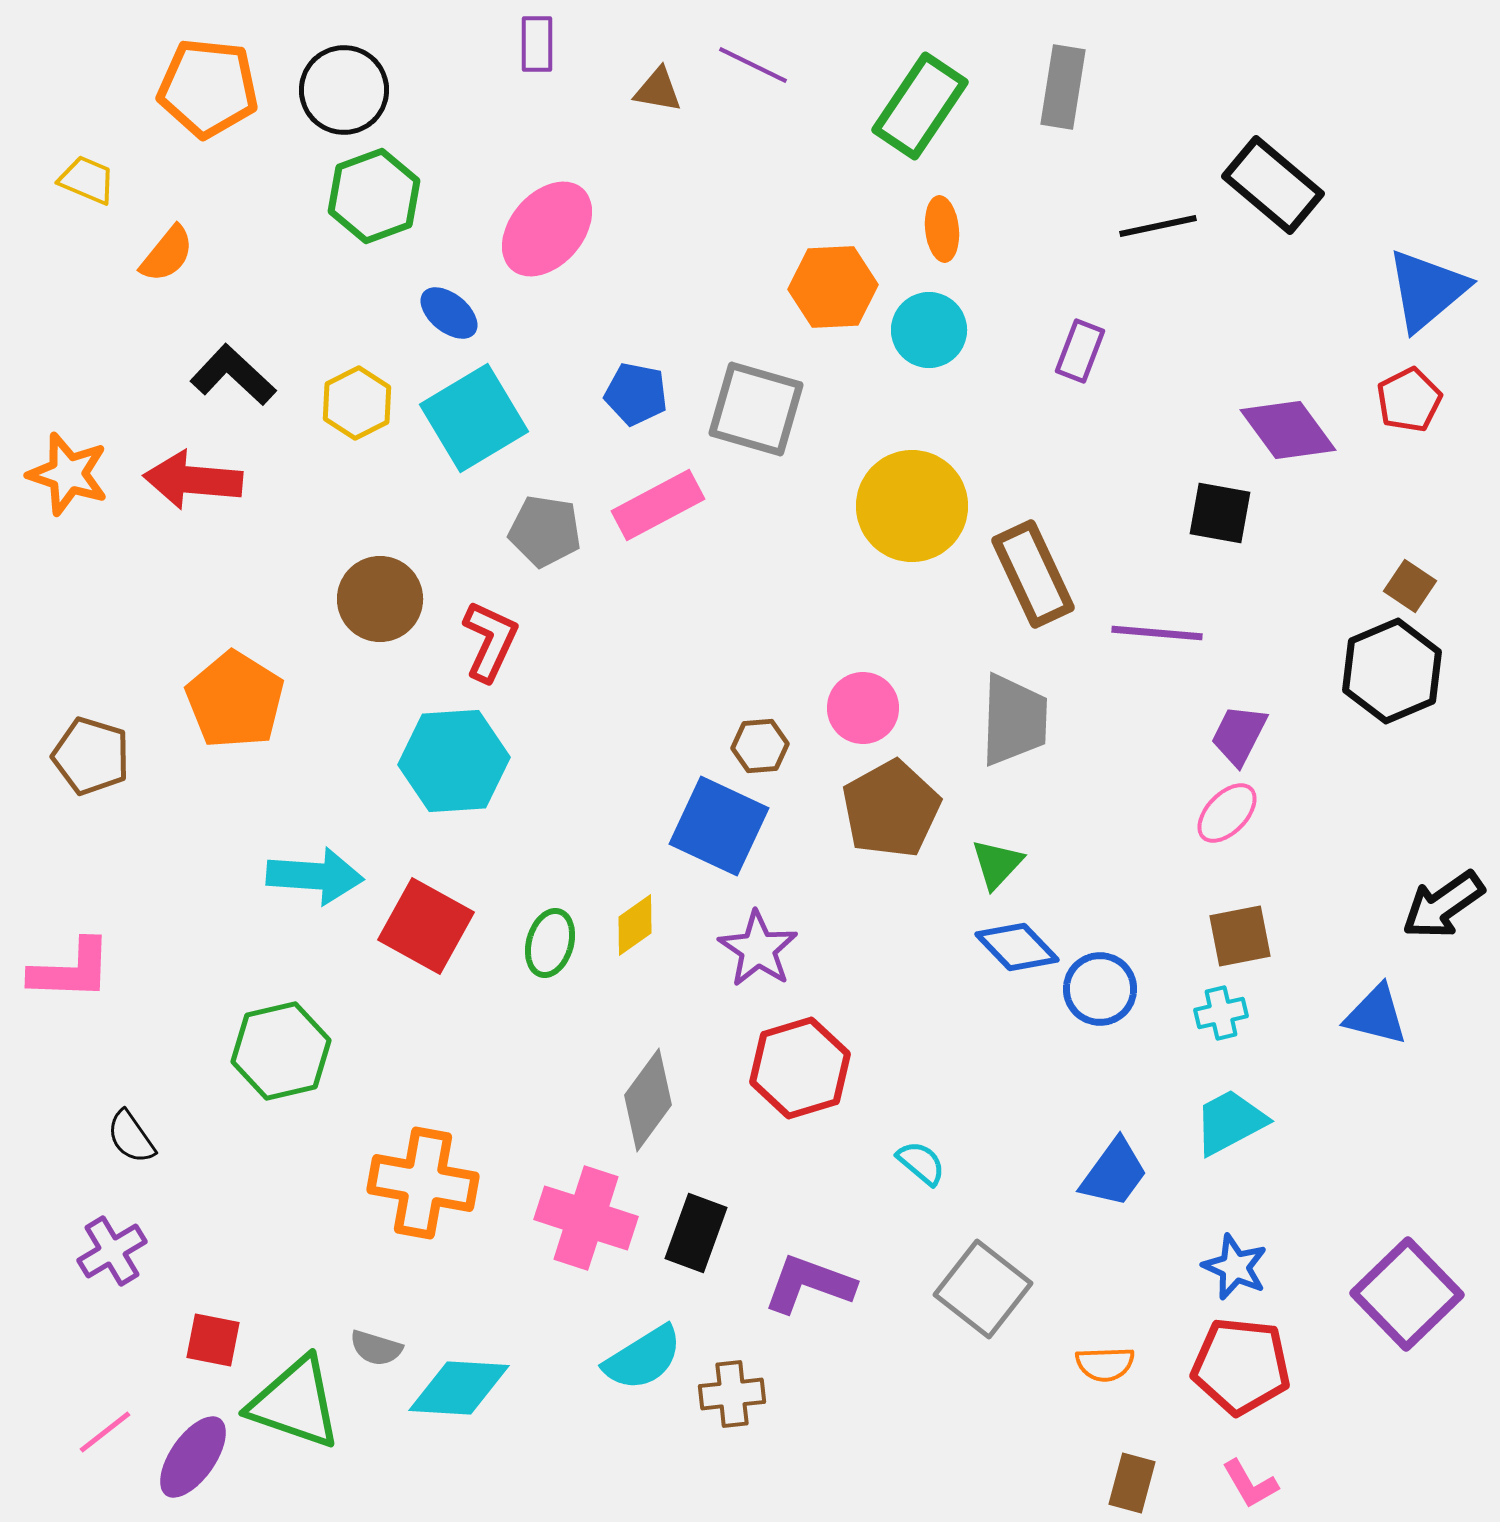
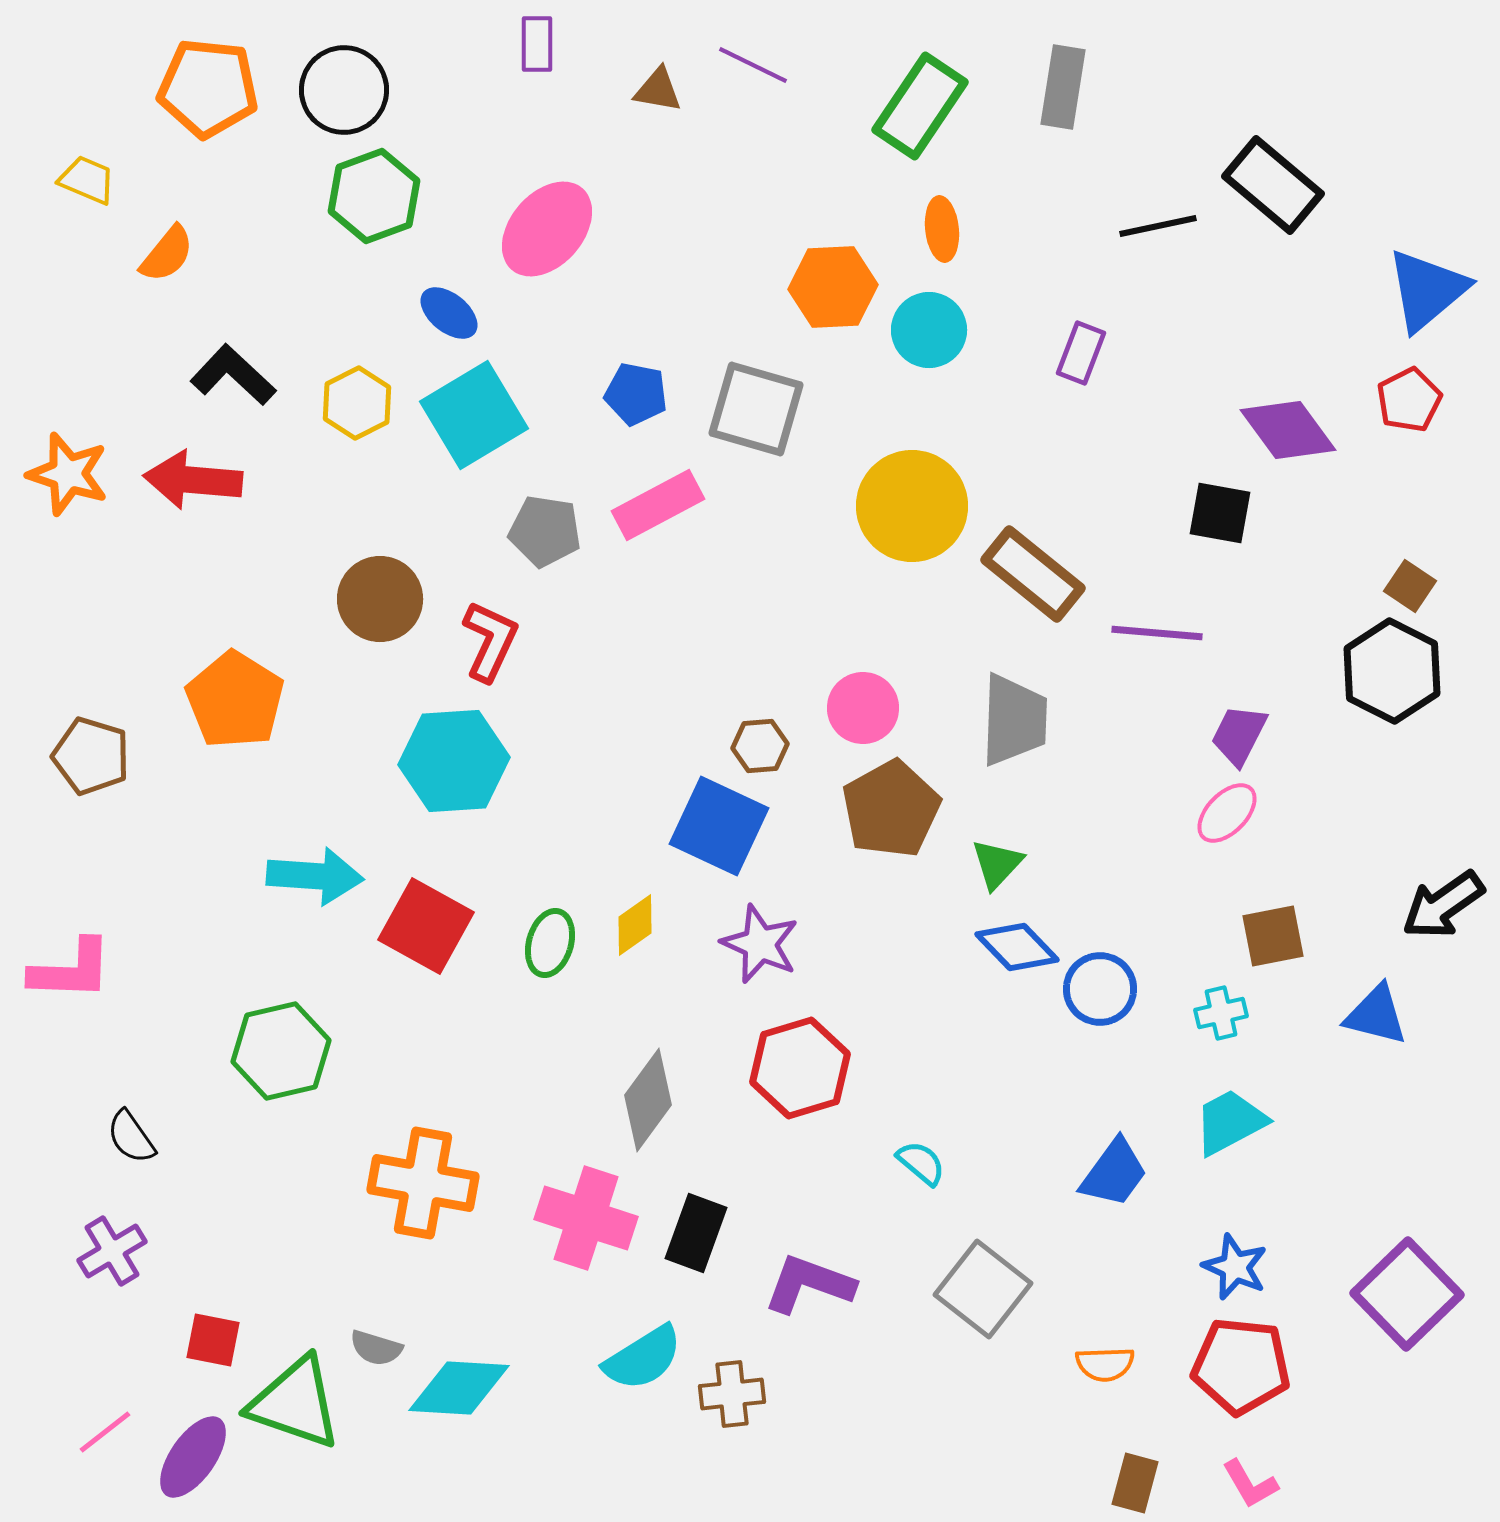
purple rectangle at (1080, 351): moved 1 px right, 2 px down
cyan square at (474, 418): moved 3 px up
brown rectangle at (1033, 574): rotated 26 degrees counterclockwise
black hexagon at (1392, 671): rotated 10 degrees counterclockwise
brown square at (1240, 936): moved 33 px right
purple star at (758, 949): moved 2 px right, 5 px up; rotated 10 degrees counterclockwise
brown rectangle at (1132, 1483): moved 3 px right
